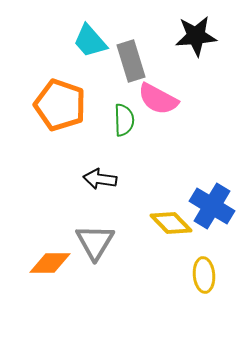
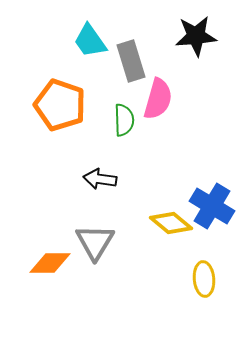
cyan trapezoid: rotated 6 degrees clockwise
pink semicircle: rotated 102 degrees counterclockwise
yellow diamond: rotated 6 degrees counterclockwise
yellow ellipse: moved 4 px down
